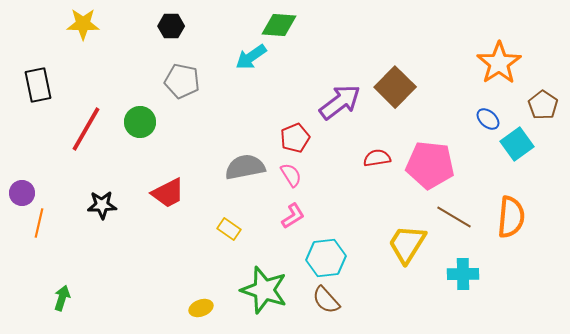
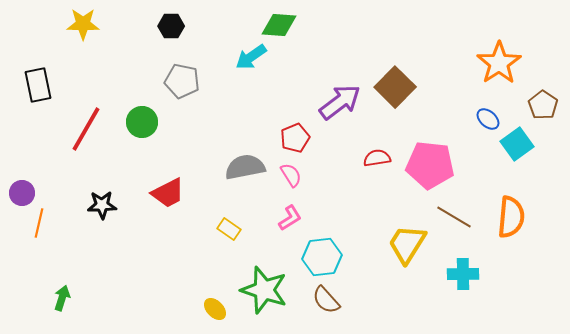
green circle: moved 2 px right
pink L-shape: moved 3 px left, 2 px down
cyan hexagon: moved 4 px left, 1 px up
yellow ellipse: moved 14 px right, 1 px down; rotated 65 degrees clockwise
